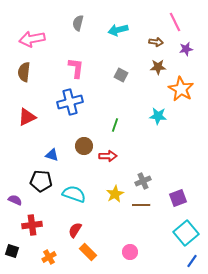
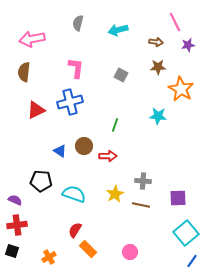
purple star: moved 2 px right, 4 px up
red triangle: moved 9 px right, 7 px up
blue triangle: moved 8 px right, 4 px up; rotated 16 degrees clockwise
gray cross: rotated 28 degrees clockwise
purple square: rotated 18 degrees clockwise
brown line: rotated 12 degrees clockwise
red cross: moved 15 px left
orange rectangle: moved 3 px up
